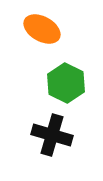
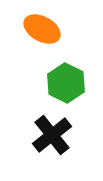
black cross: rotated 36 degrees clockwise
